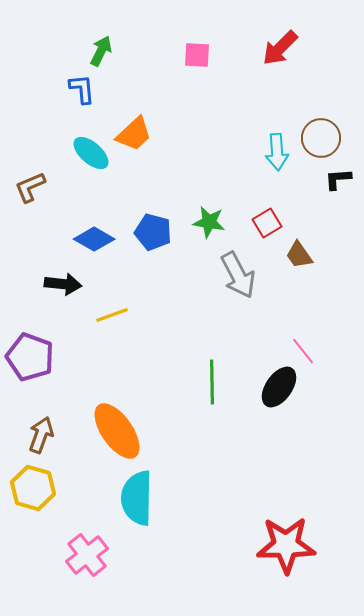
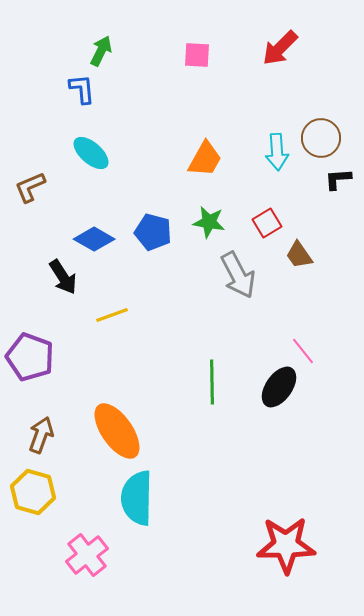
orange trapezoid: moved 71 px right, 25 px down; rotated 18 degrees counterclockwise
black arrow: moved 7 px up; rotated 51 degrees clockwise
yellow hexagon: moved 4 px down
